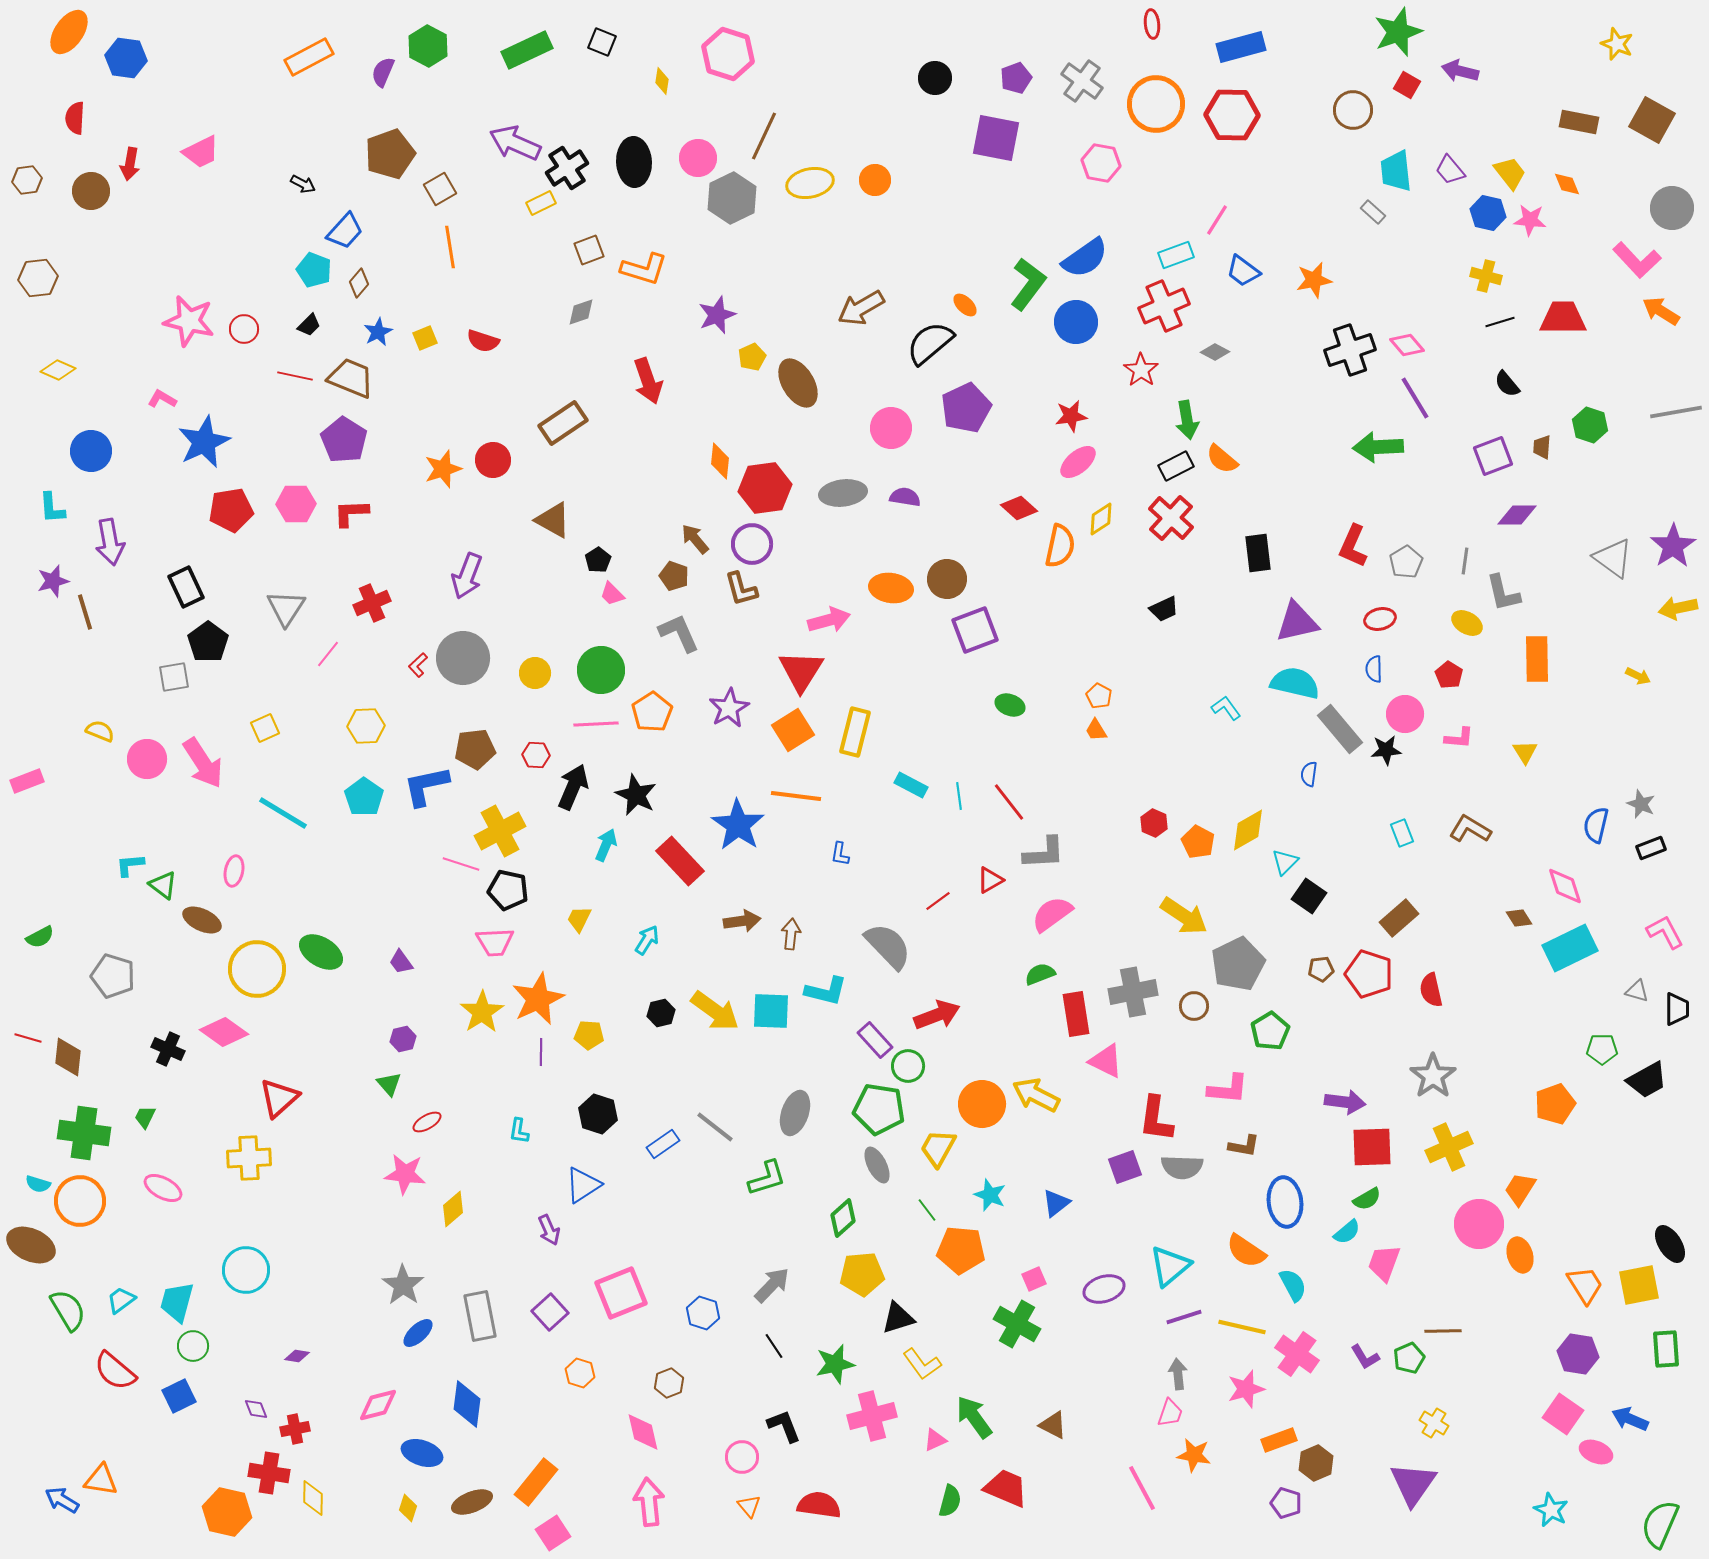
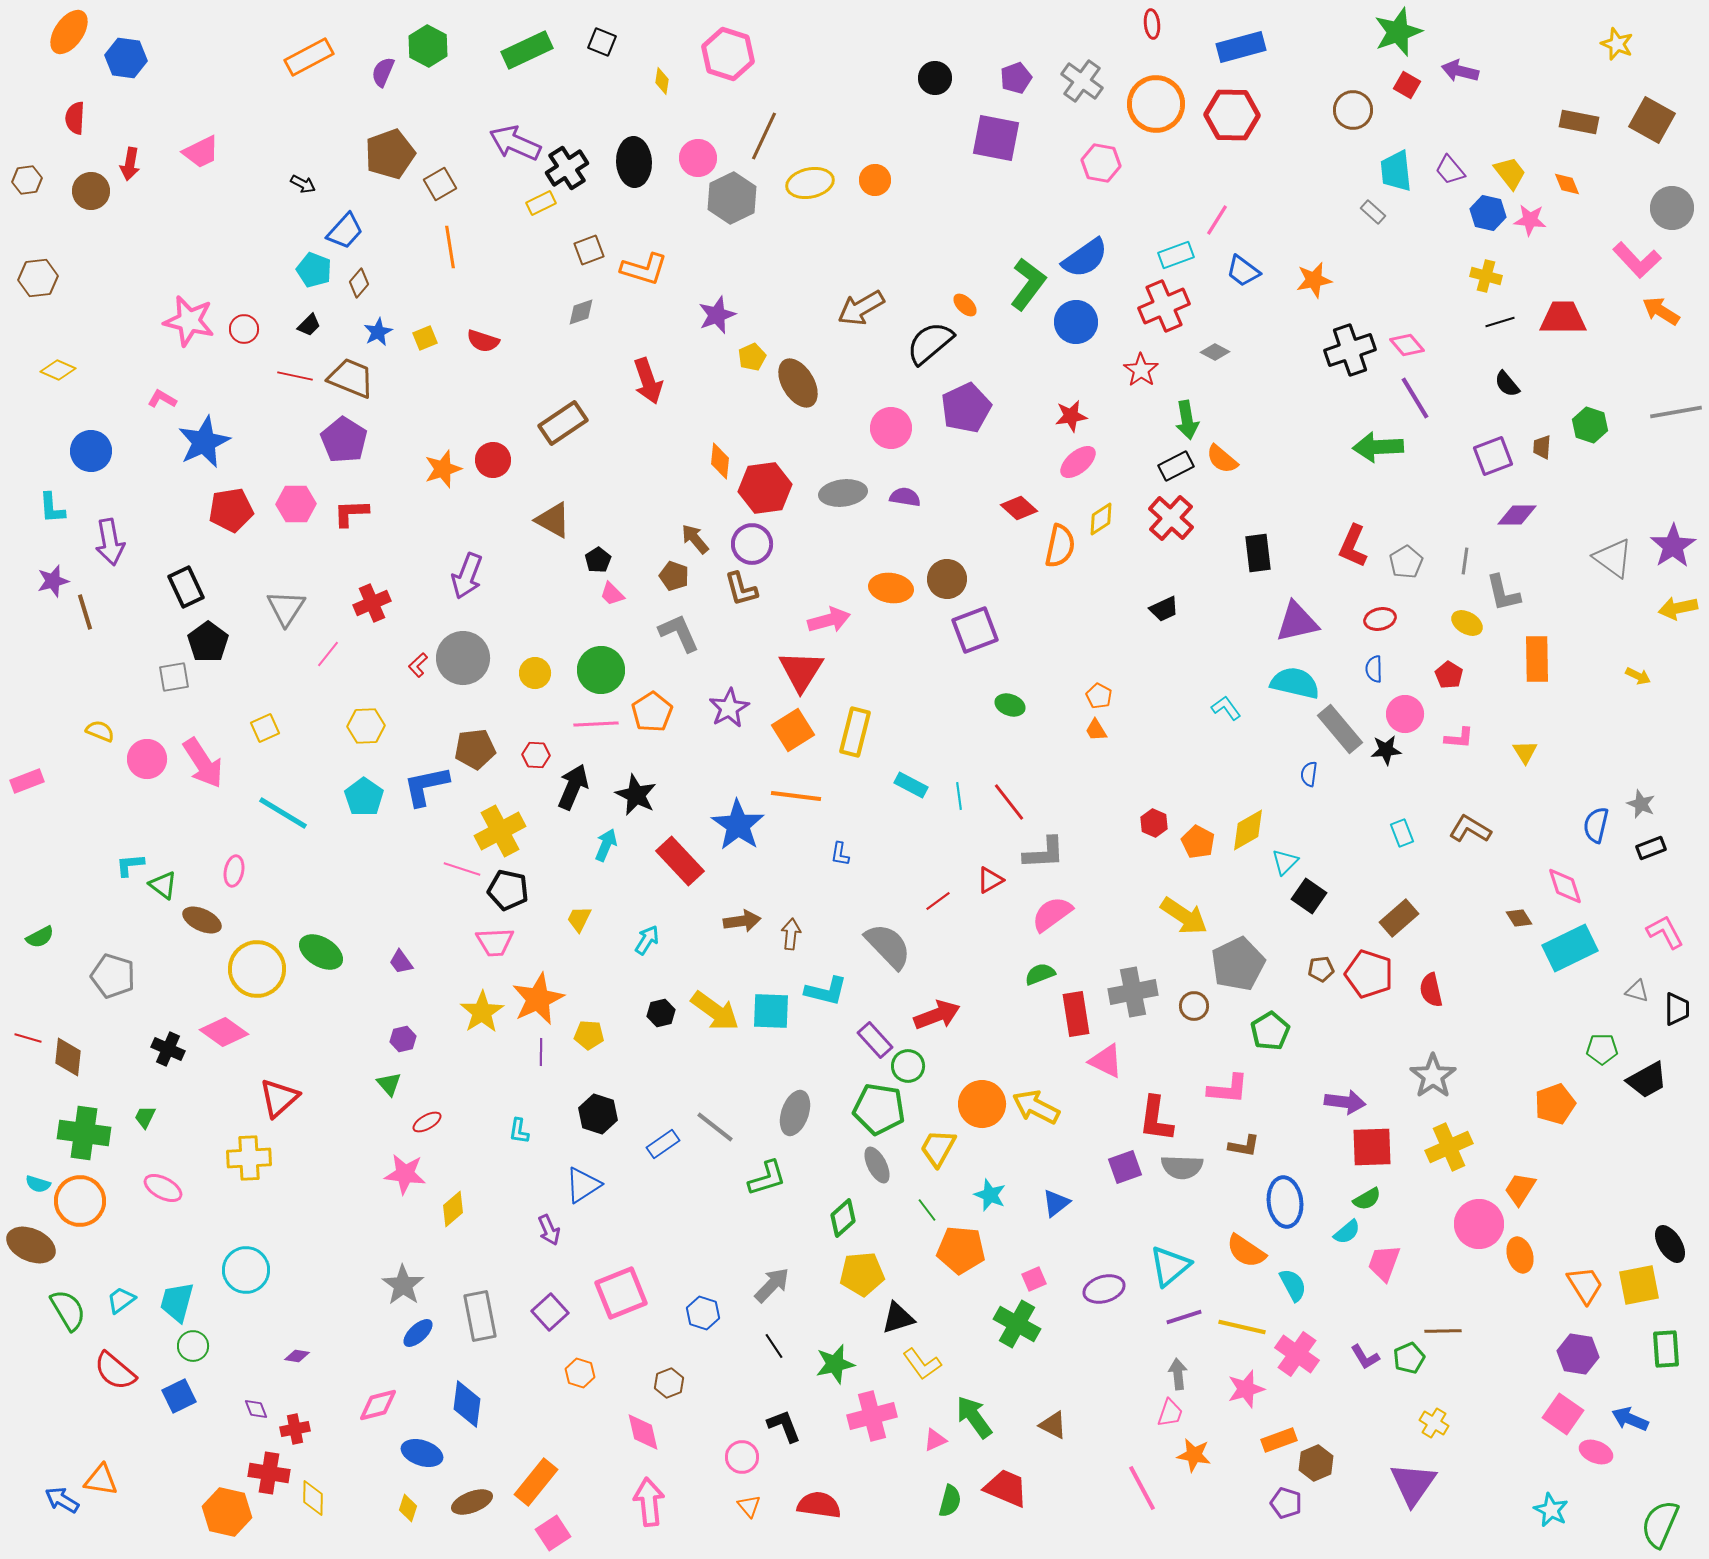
brown square at (440, 189): moved 5 px up
pink line at (461, 864): moved 1 px right, 5 px down
yellow arrow at (1036, 1095): moved 12 px down
